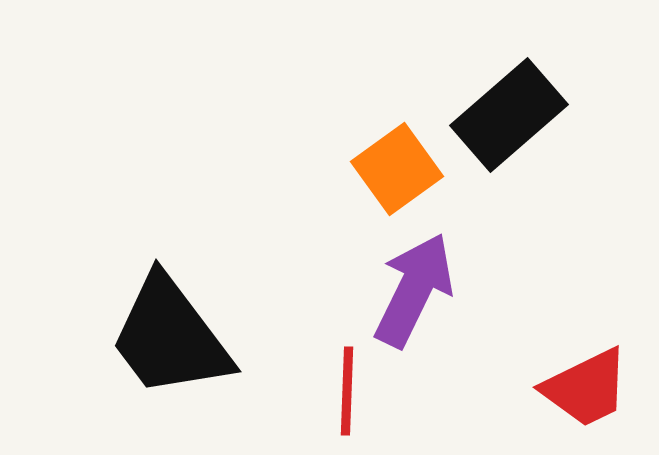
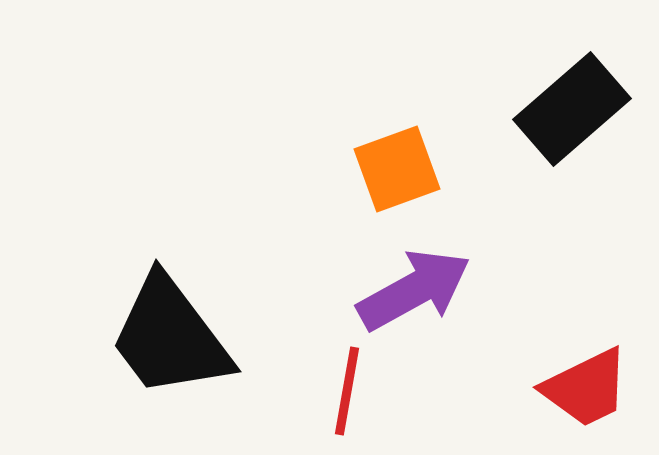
black rectangle: moved 63 px right, 6 px up
orange square: rotated 16 degrees clockwise
purple arrow: rotated 35 degrees clockwise
red line: rotated 8 degrees clockwise
